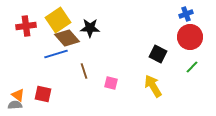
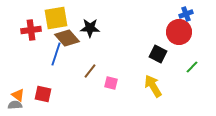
yellow square: moved 2 px left, 2 px up; rotated 25 degrees clockwise
red cross: moved 5 px right, 4 px down
red circle: moved 11 px left, 5 px up
blue line: rotated 55 degrees counterclockwise
brown line: moved 6 px right; rotated 56 degrees clockwise
